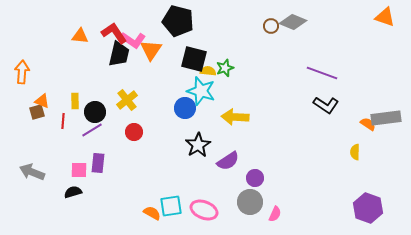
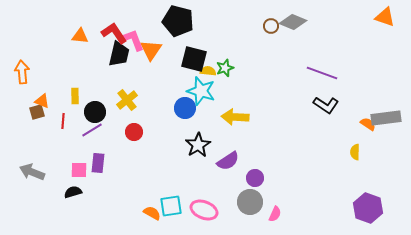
pink L-shape at (133, 40): rotated 145 degrees counterclockwise
orange arrow at (22, 72): rotated 10 degrees counterclockwise
yellow rectangle at (75, 101): moved 5 px up
